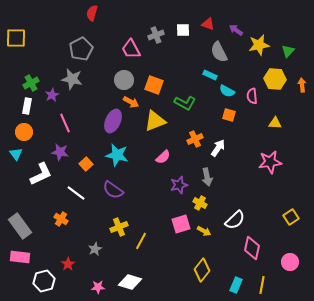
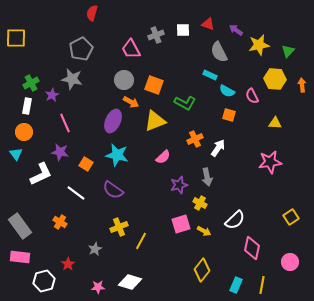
pink semicircle at (252, 96): rotated 21 degrees counterclockwise
orange square at (86, 164): rotated 16 degrees counterclockwise
orange cross at (61, 219): moved 1 px left, 3 px down
